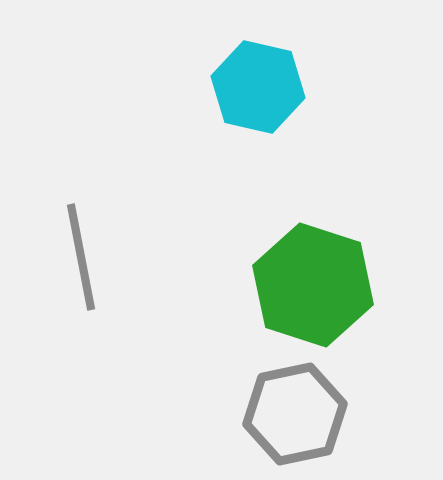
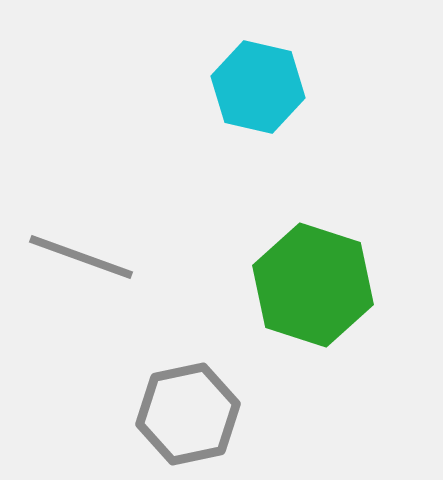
gray line: rotated 59 degrees counterclockwise
gray hexagon: moved 107 px left
